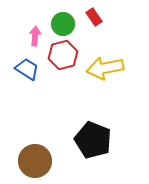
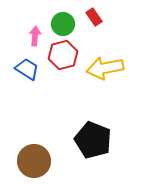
brown circle: moved 1 px left
